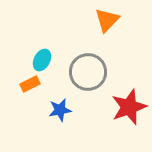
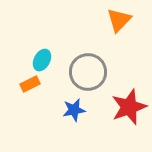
orange triangle: moved 12 px right
blue star: moved 14 px right
